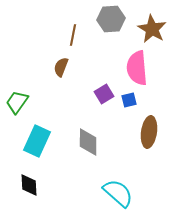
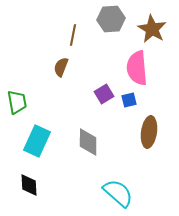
green trapezoid: rotated 135 degrees clockwise
